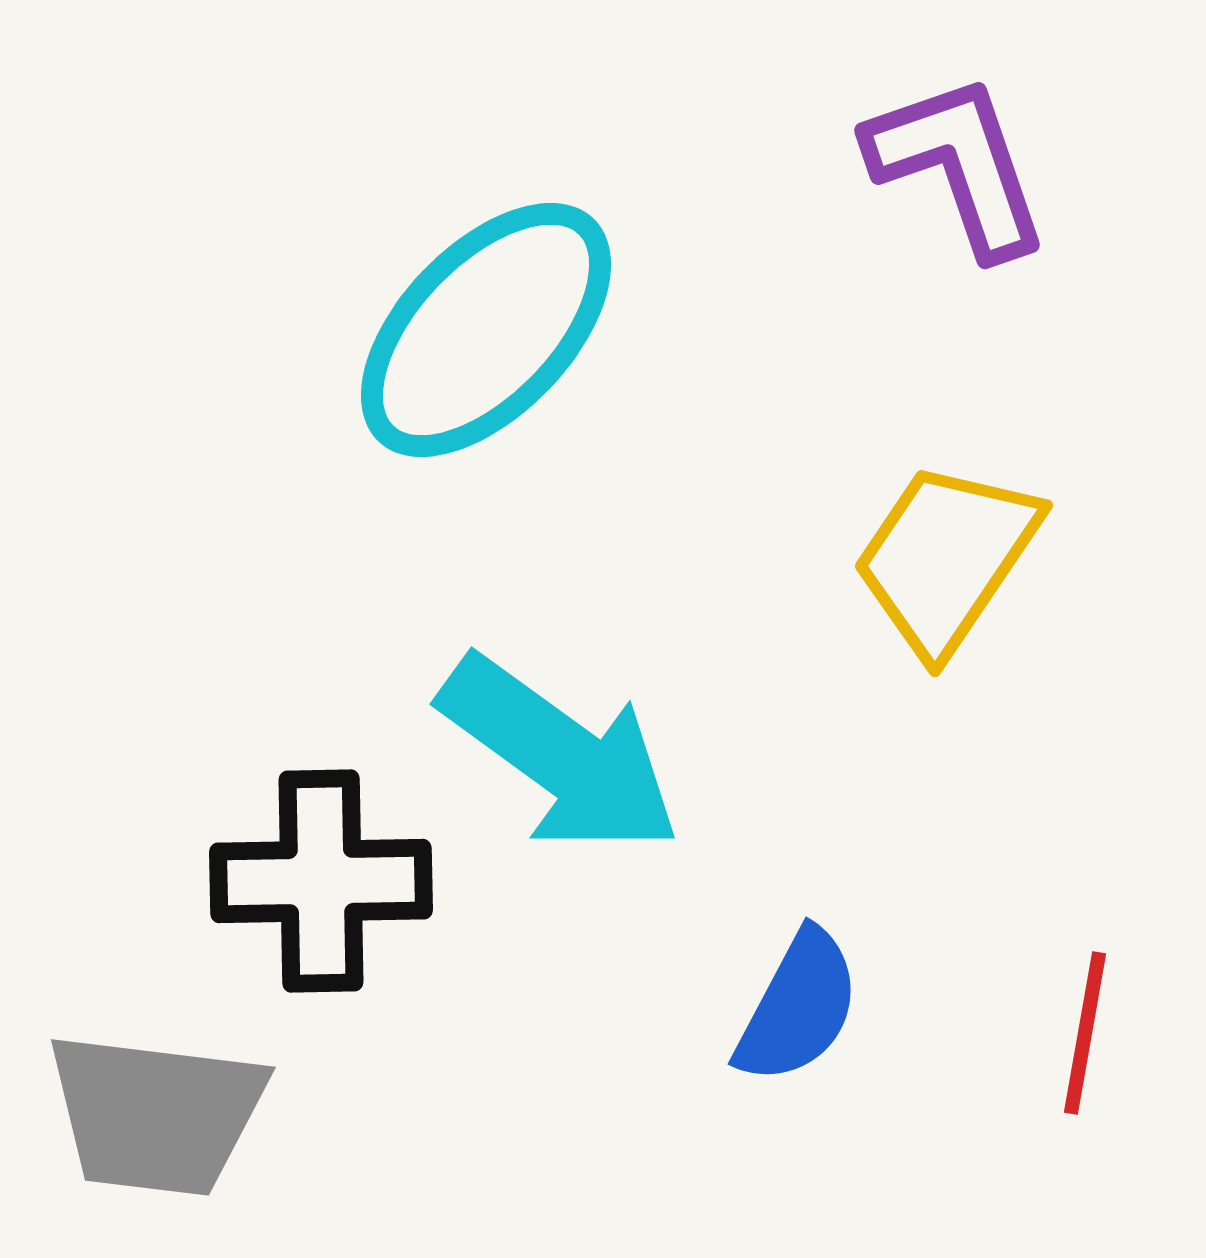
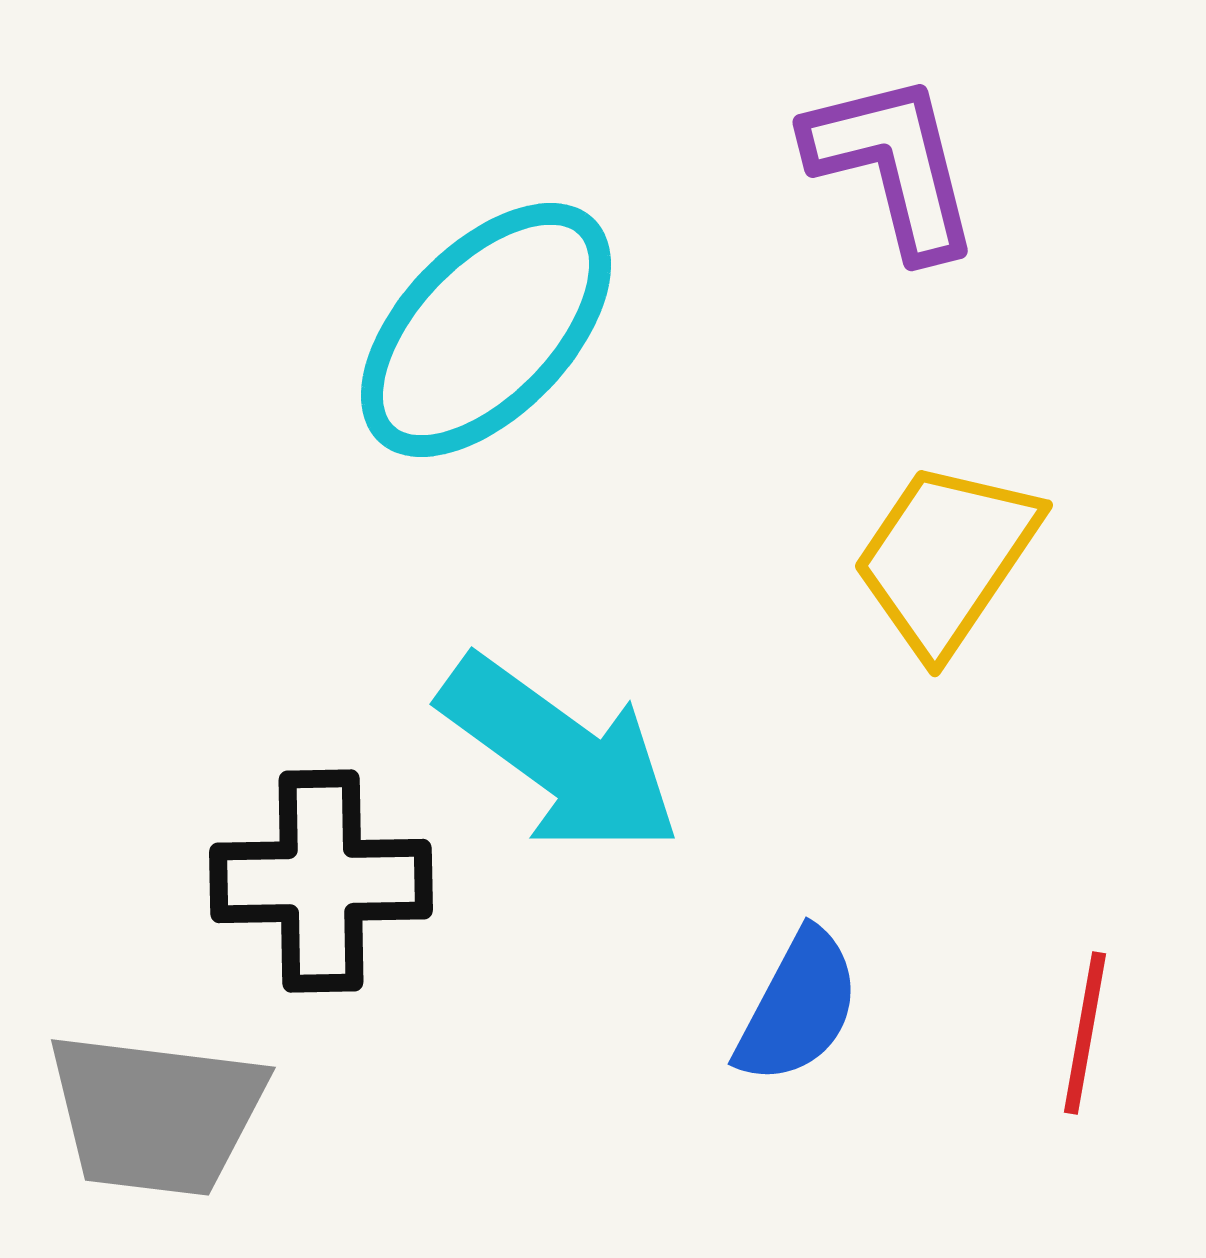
purple L-shape: moved 65 px left; rotated 5 degrees clockwise
